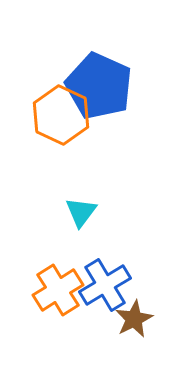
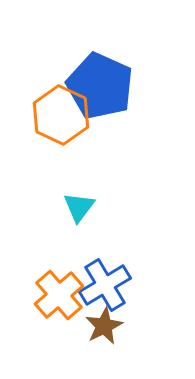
blue pentagon: moved 1 px right
cyan triangle: moved 2 px left, 5 px up
orange cross: moved 1 px right, 5 px down; rotated 9 degrees counterclockwise
brown star: moved 30 px left, 7 px down
